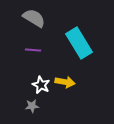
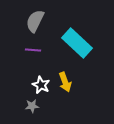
gray semicircle: moved 1 px right, 3 px down; rotated 95 degrees counterclockwise
cyan rectangle: moved 2 px left; rotated 16 degrees counterclockwise
yellow arrow: rotated 60 degrees clockwise
